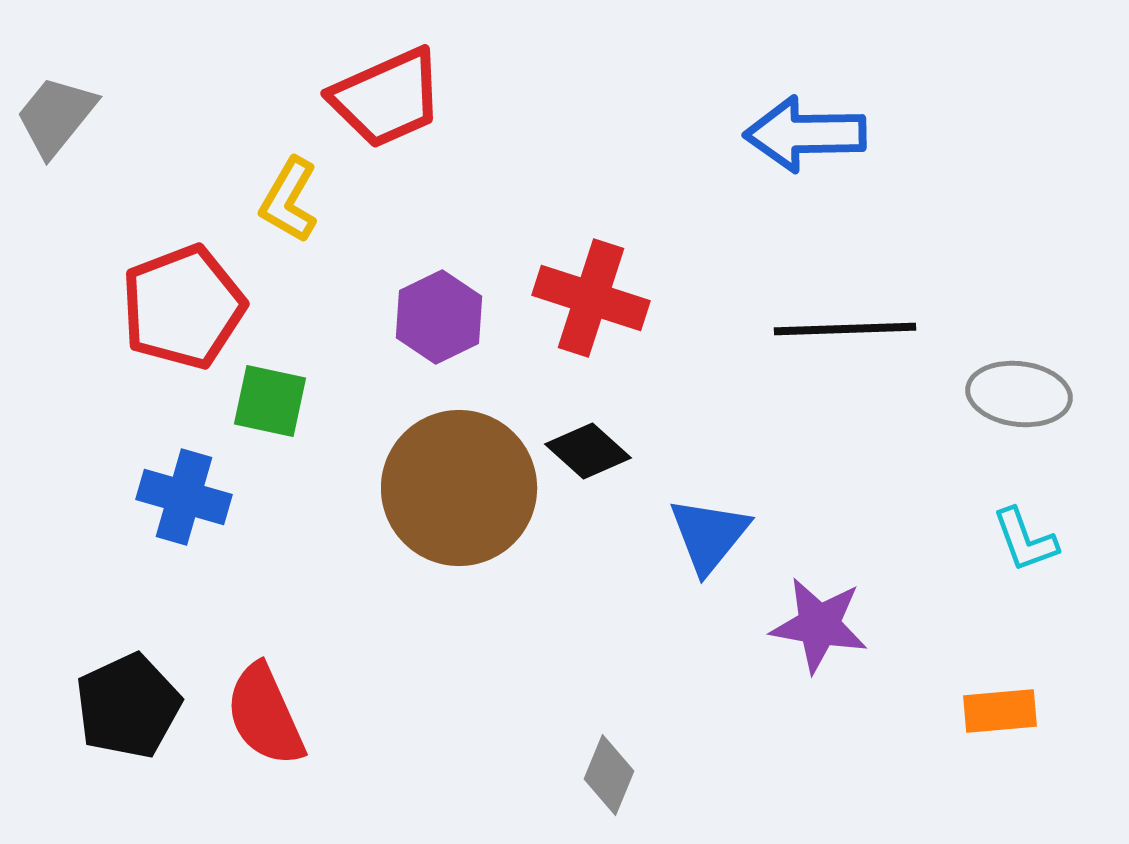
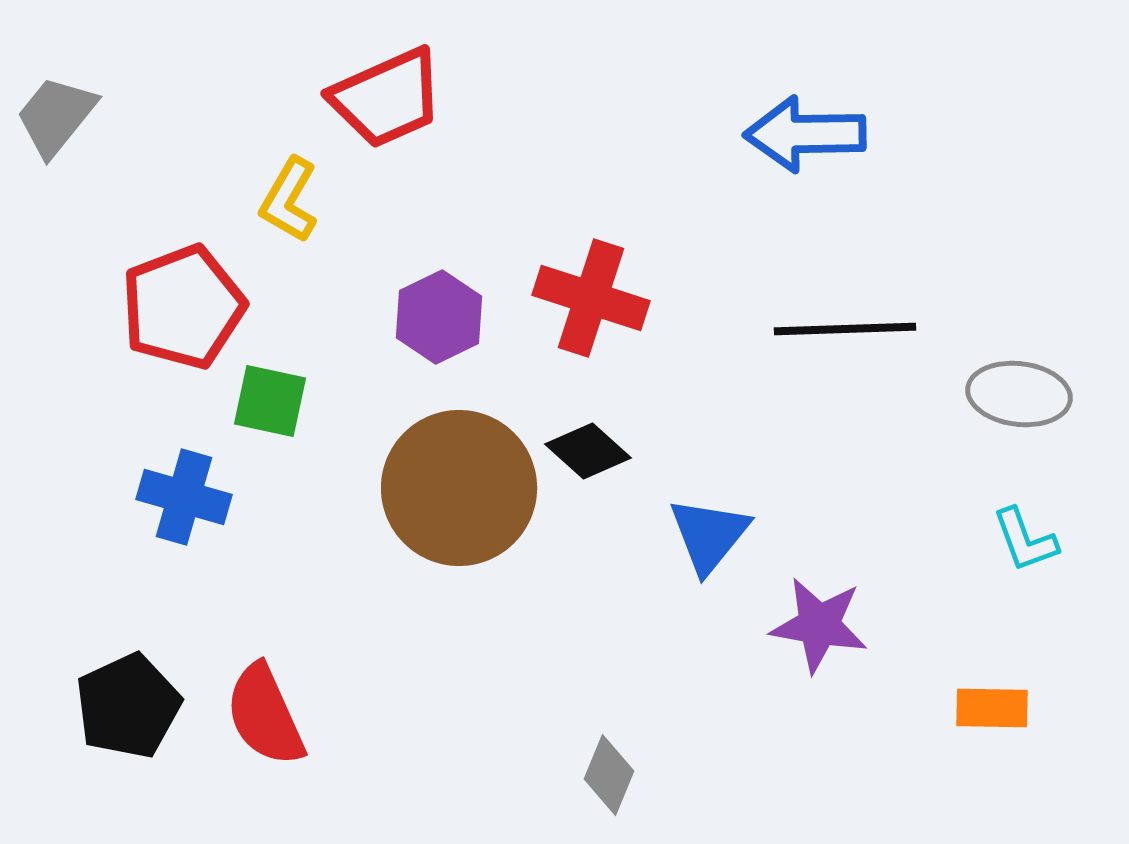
orange rectangle: moved 8 px left, 3 px up; rotated 6 degrees clockwise
